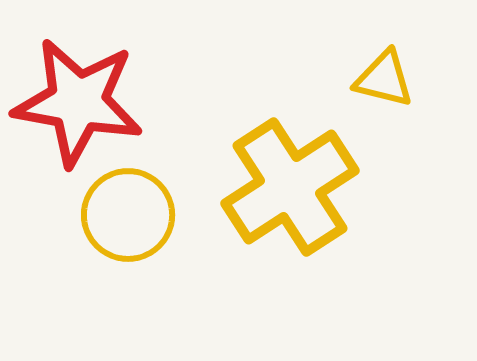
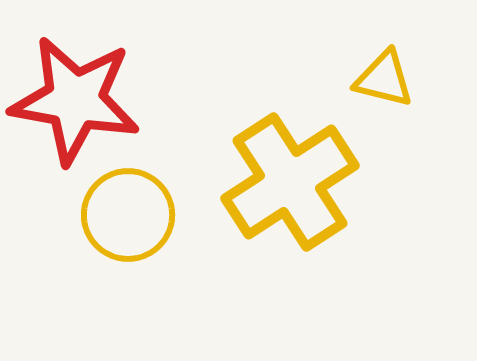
red star: moved 3 px left, 2 px up
yellow cross: moved 5 px up
